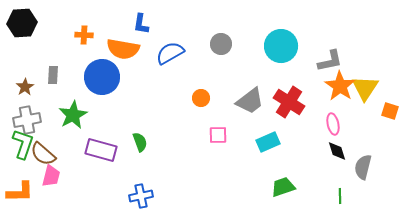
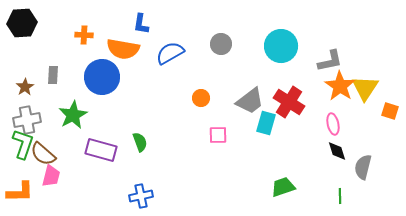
cyan rectangle: moved 2 px left, 19 px up; rotated 50 degrees counterclockwise
